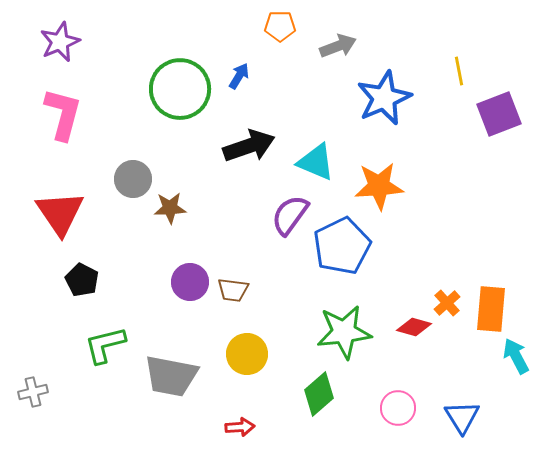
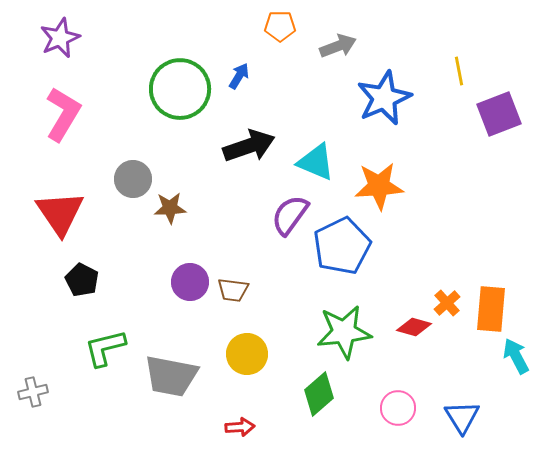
purple star: moved 4 px up
pink L-shape: rotated 16 degrees clockwise
green L-shape: moved 3 px down
